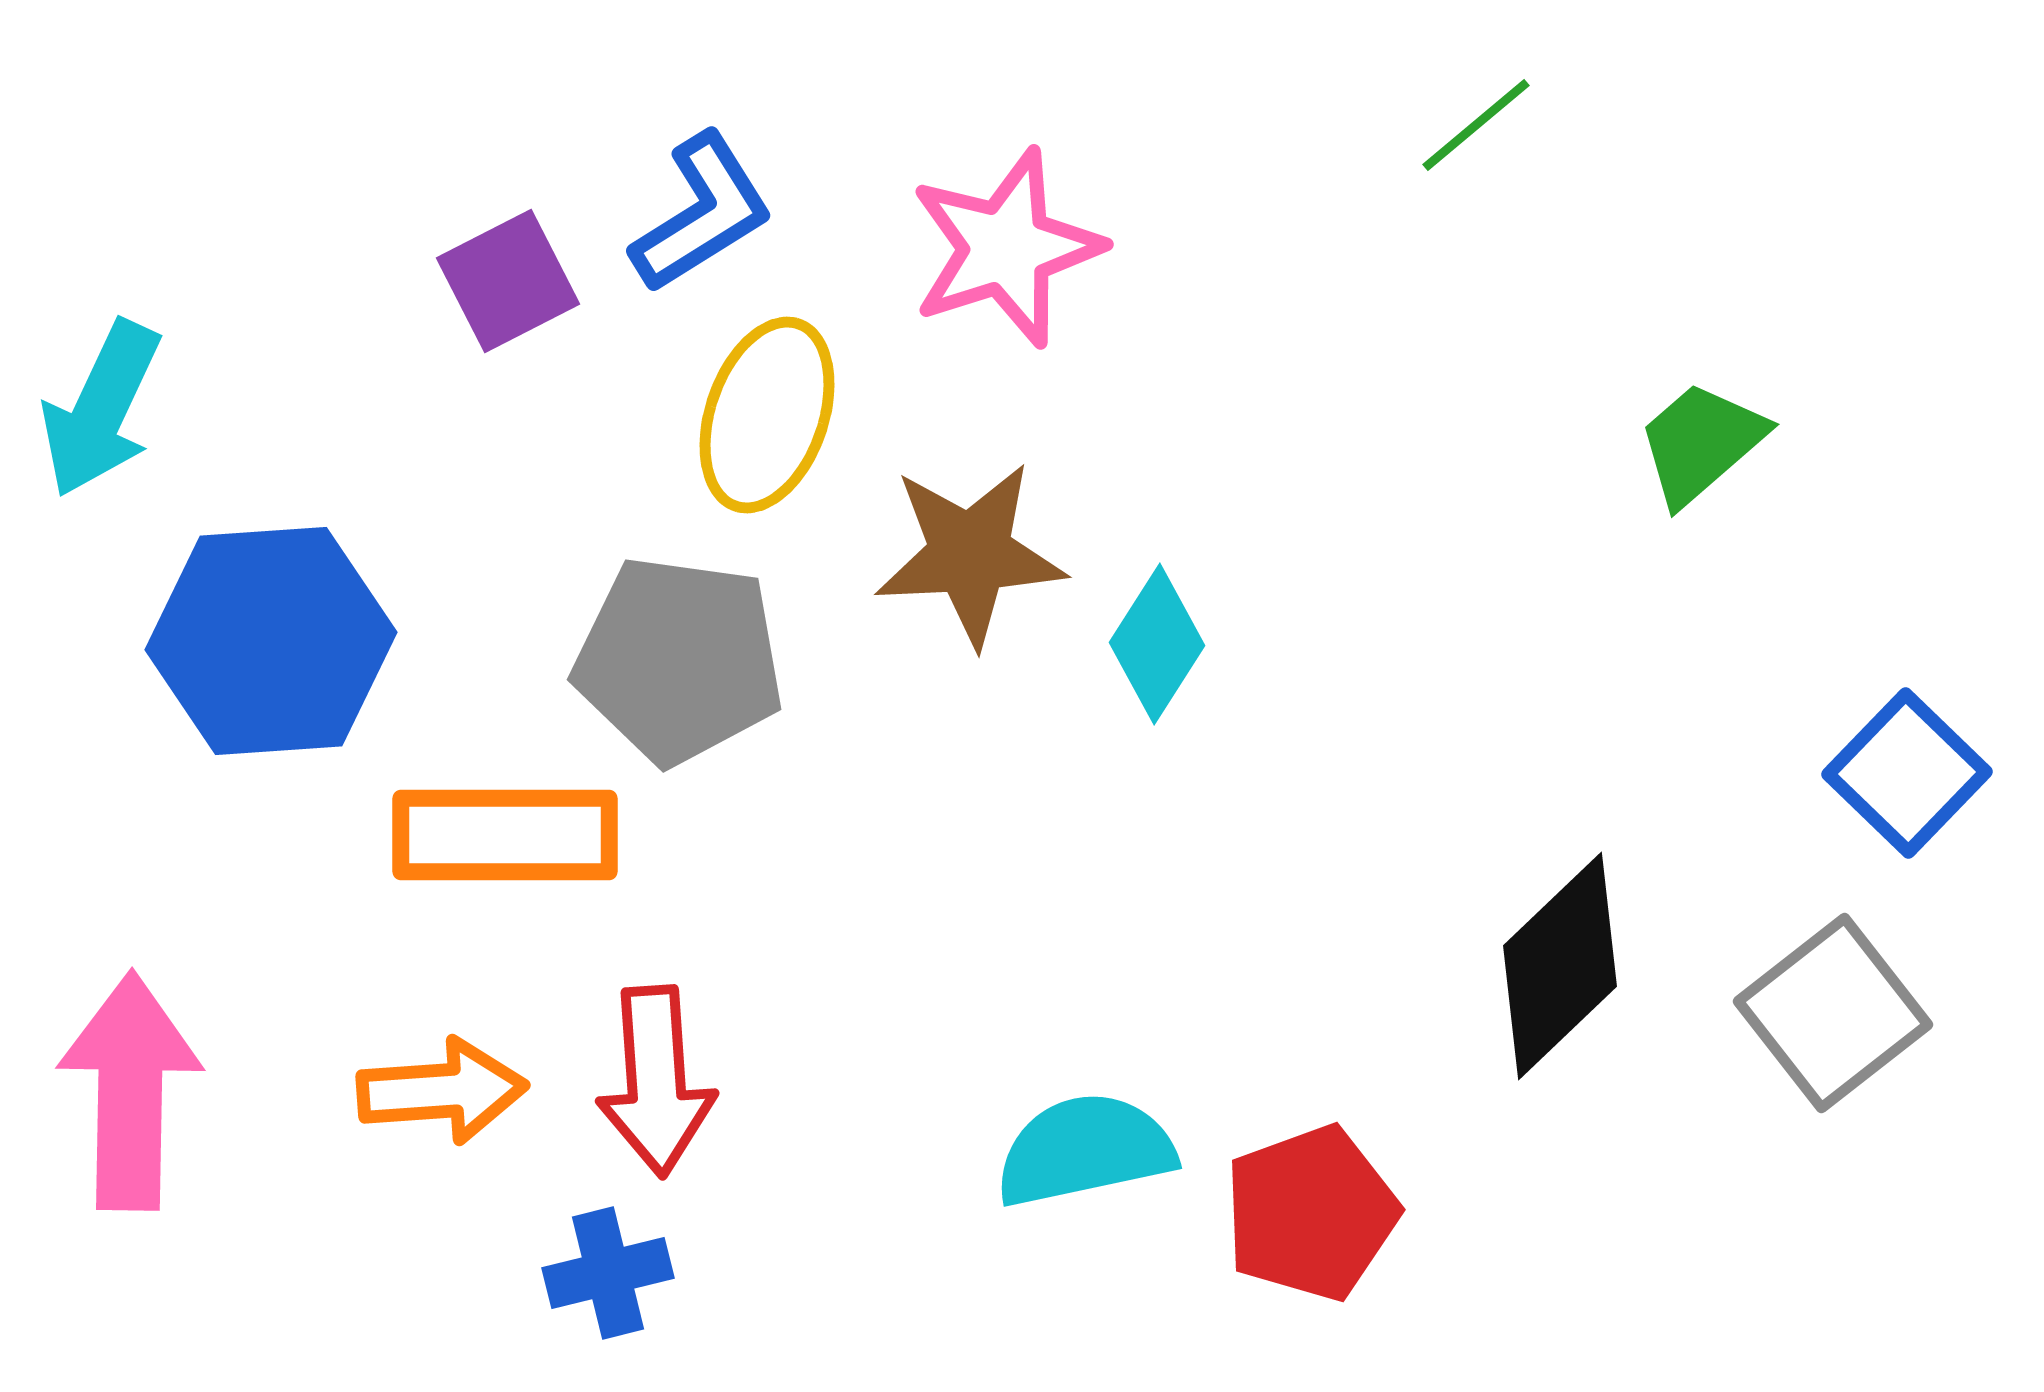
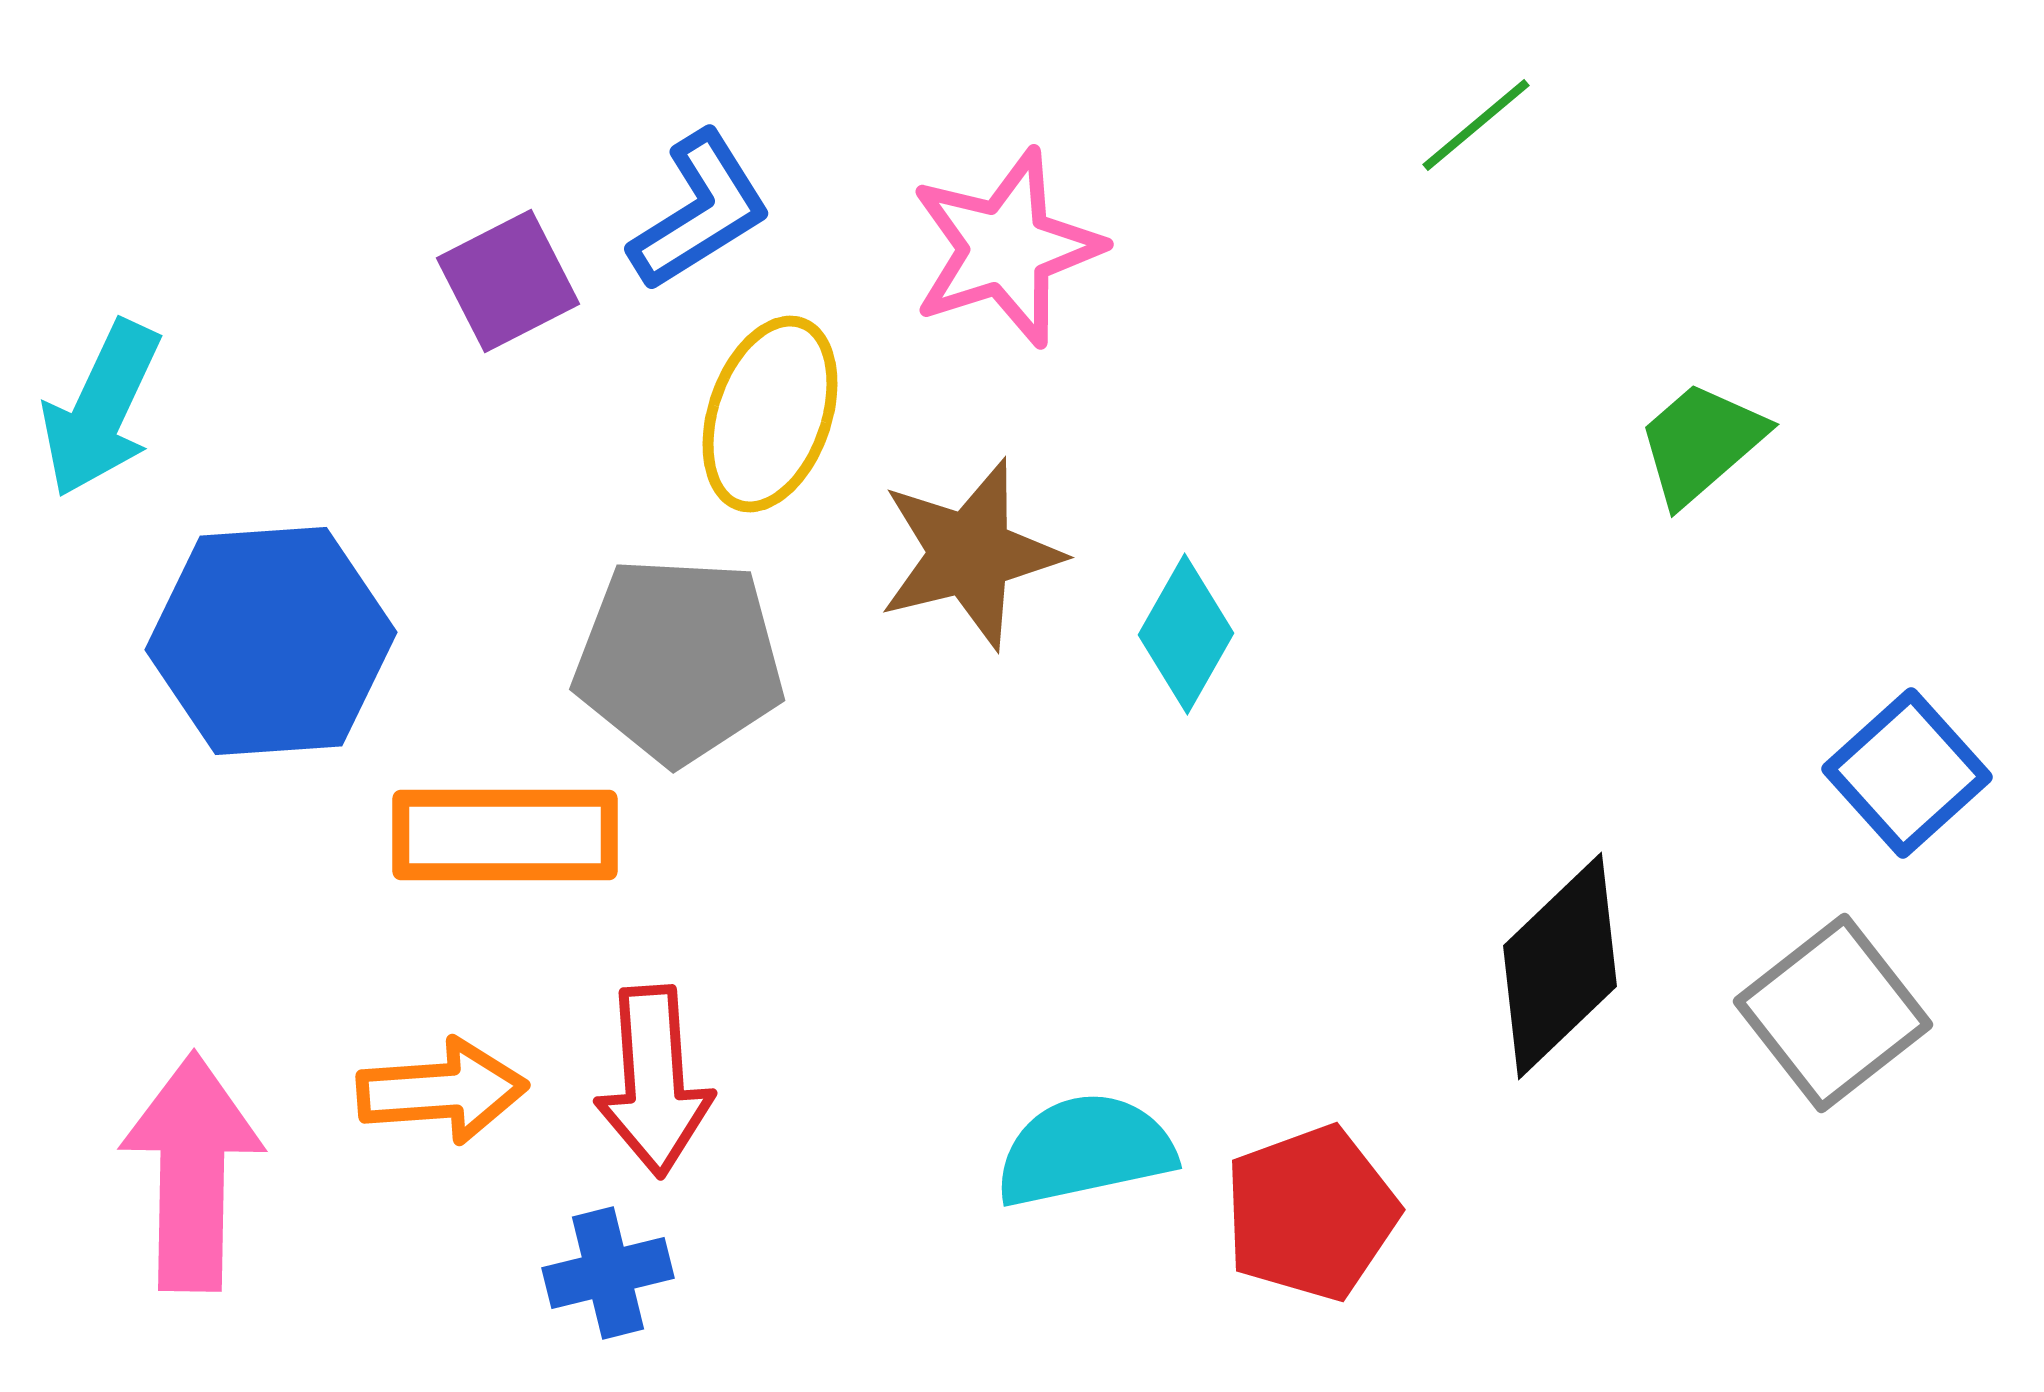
blue L-shape: moved 2 px left, 2 px up
yellow ellipse: moved 3 px right, 1 px up
brown star: rotated 11 degrees counterclockwise
cyan diamond: moved 29 px right, 10 px up; rotated 3 degrees counterclockwise
gray pentagon: rotated 5 degrees counterclockwise
blue square: rotated 4 degrees clockwise
red arrow: moved 2 px left
pink arrow: moved 62 px right, 81 px down
